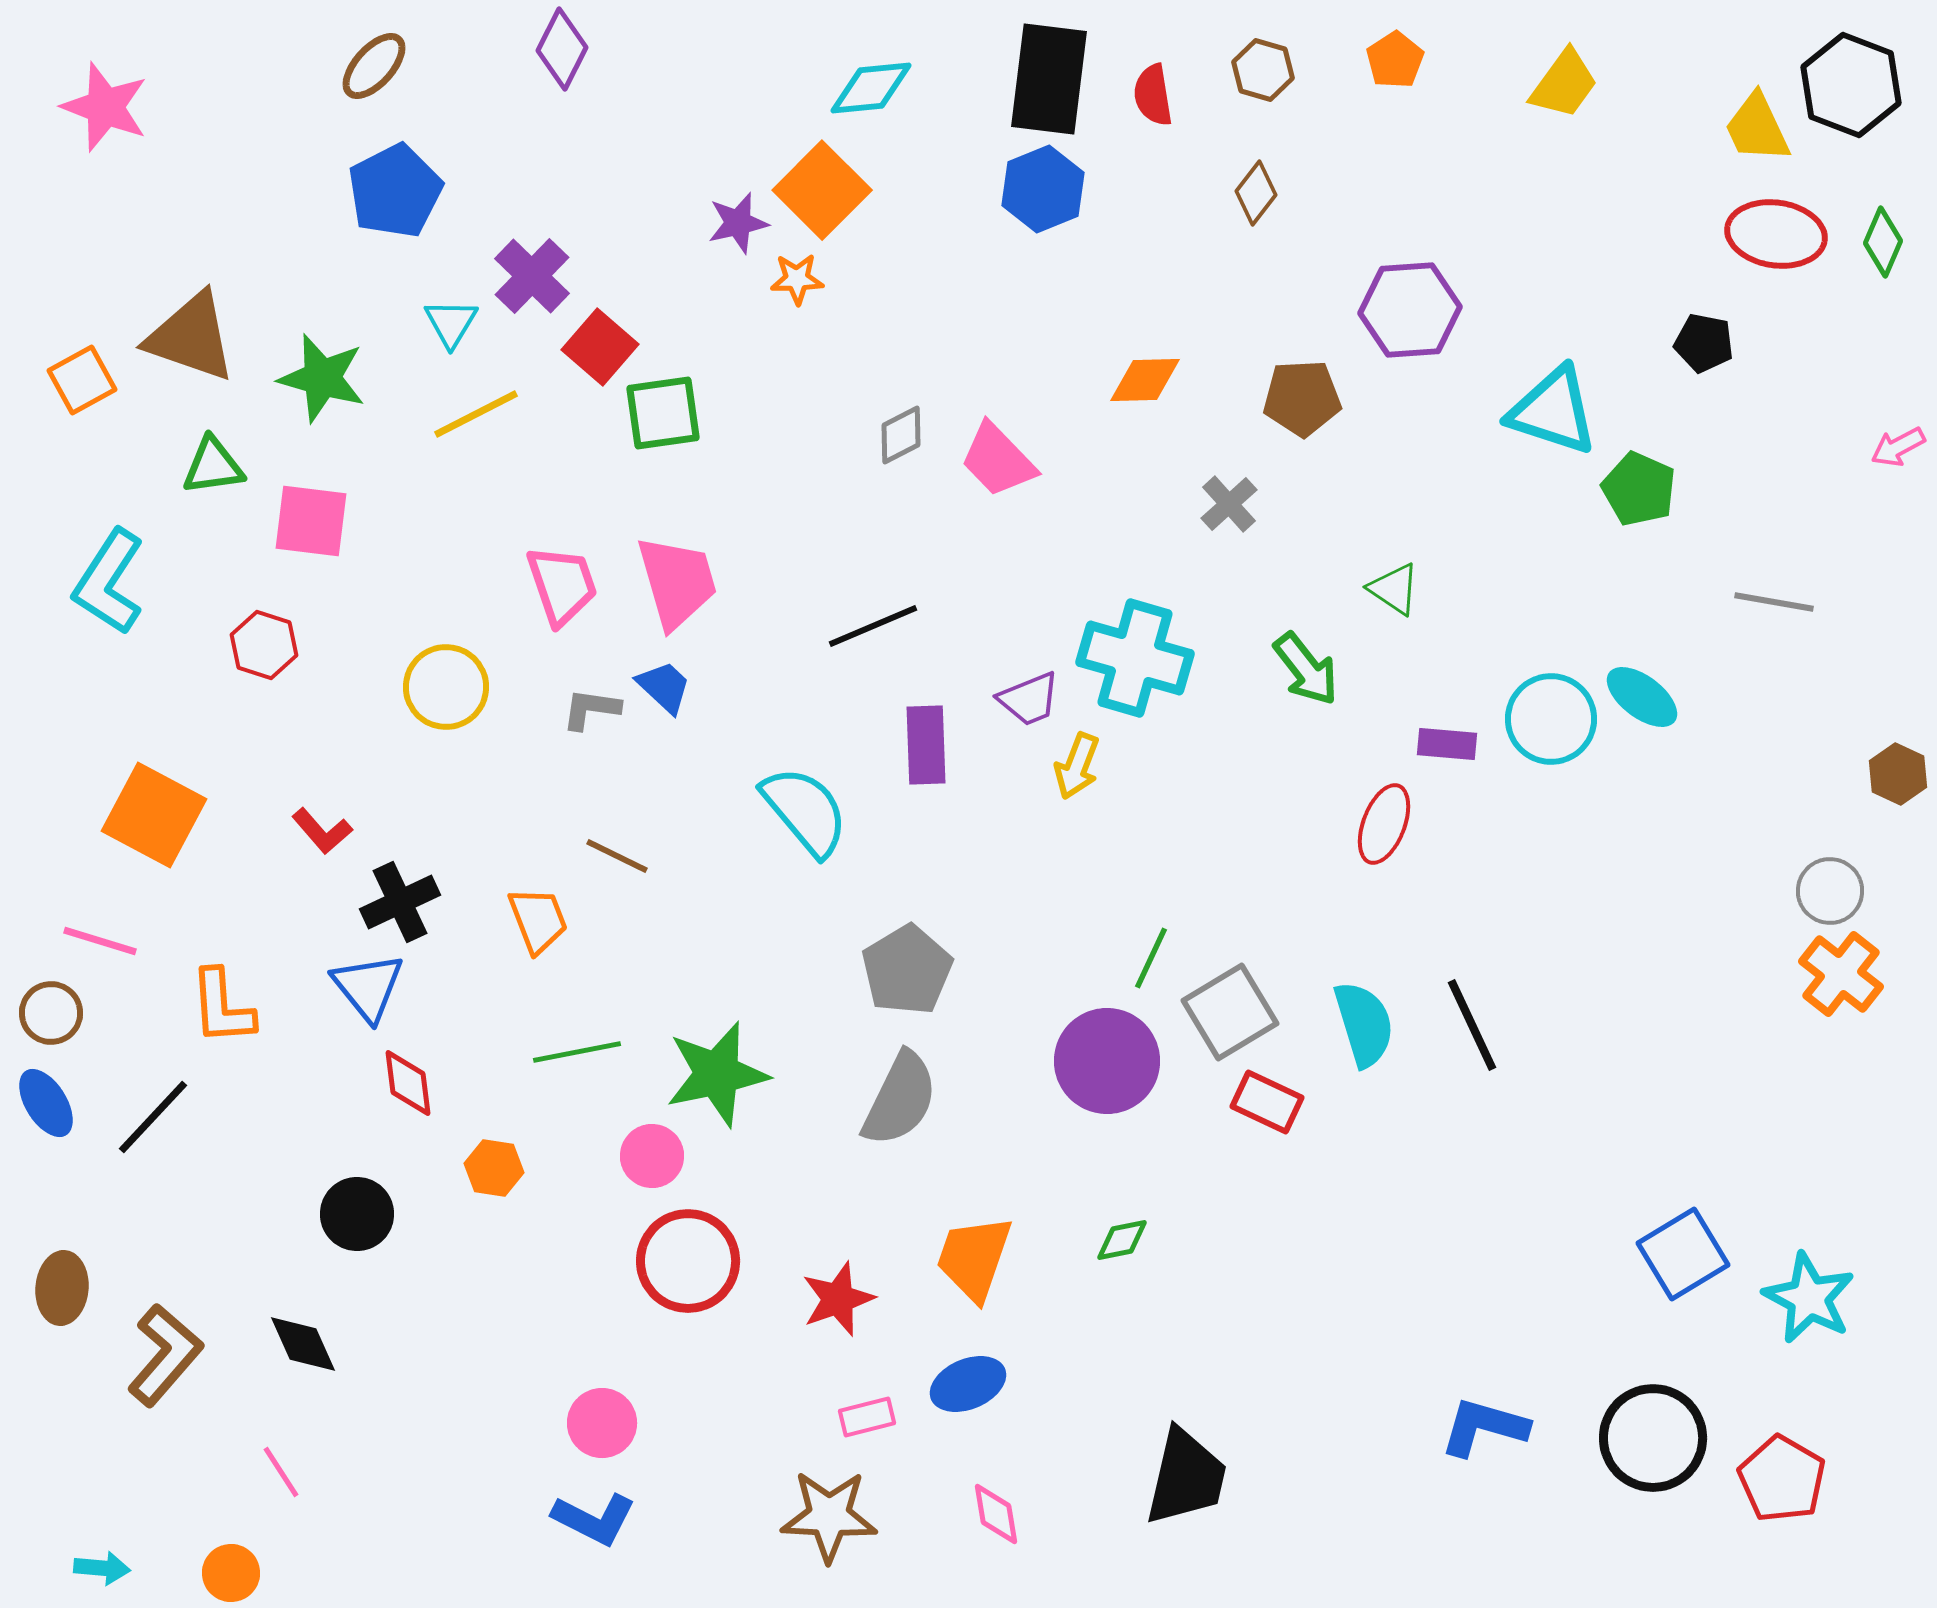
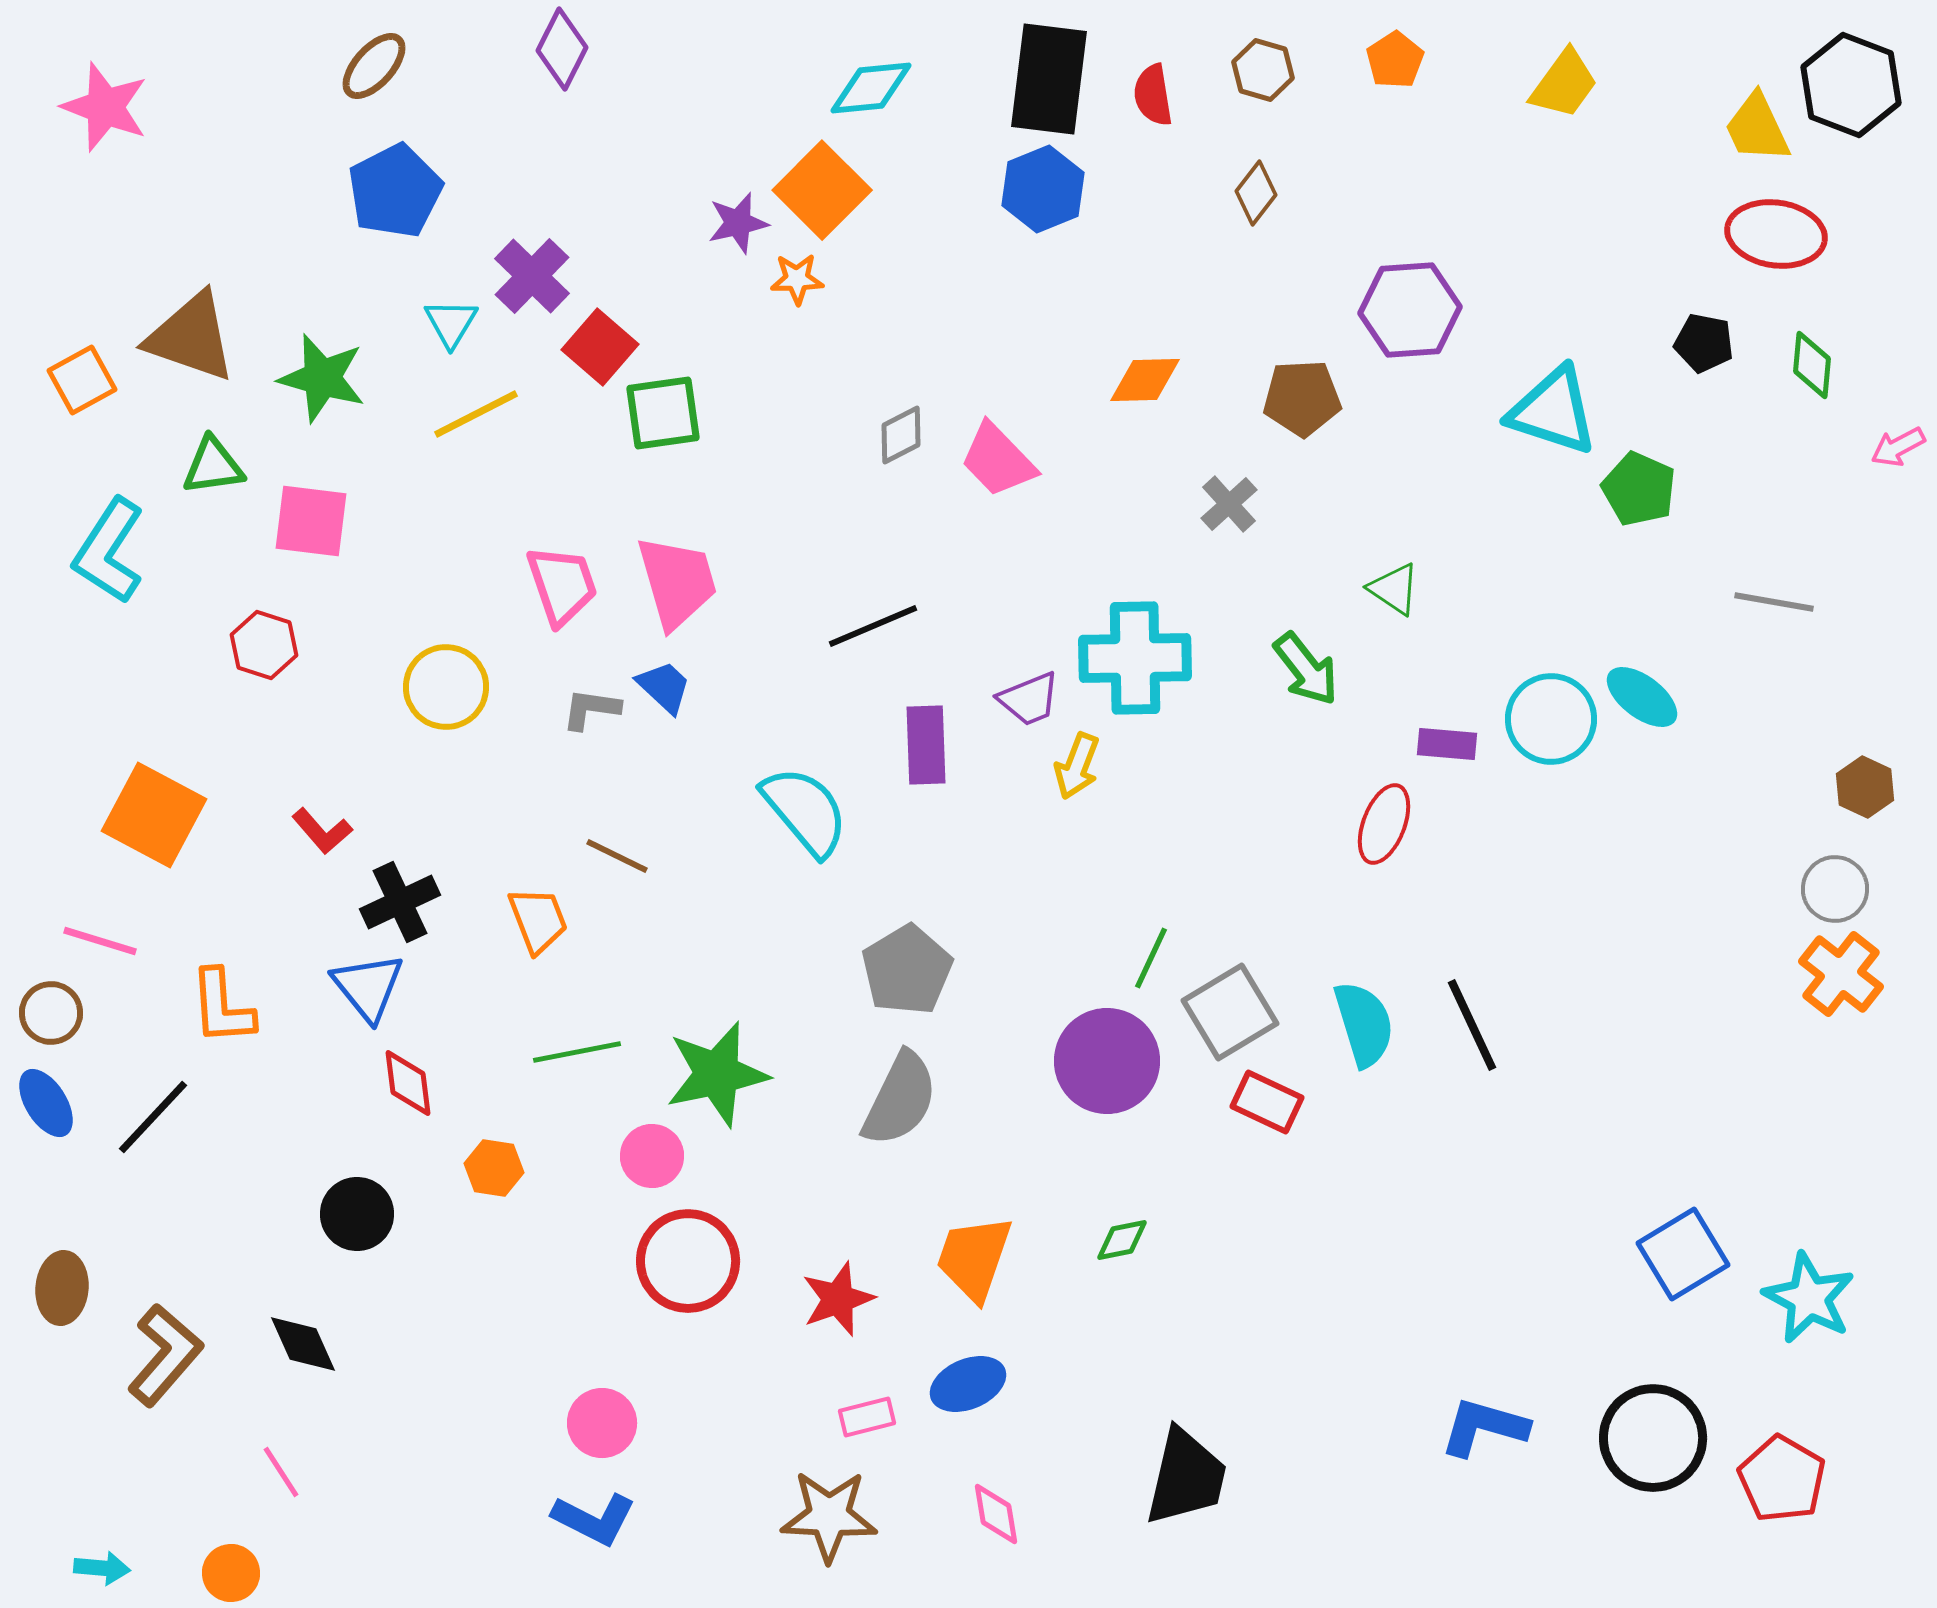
green diamond at (1883, 242): moved 71 px left, 123 px down; rotated 18 degrees counterclockwise
cyan L-shape at (109, 582): moved 31 px up
cyan cross at (1135, 658): rotated 17 degrees counterclockwise
brown hexagon at (1898, 774): moved 33 px left, 13 px down
gray circle at (1830, 891): moved 5 px right, 2 px up
